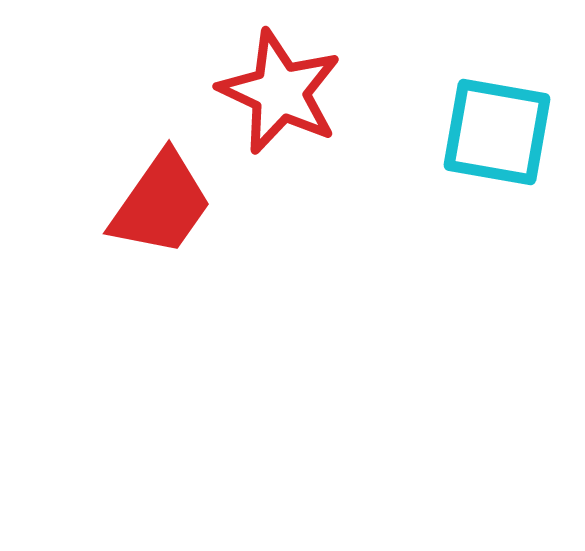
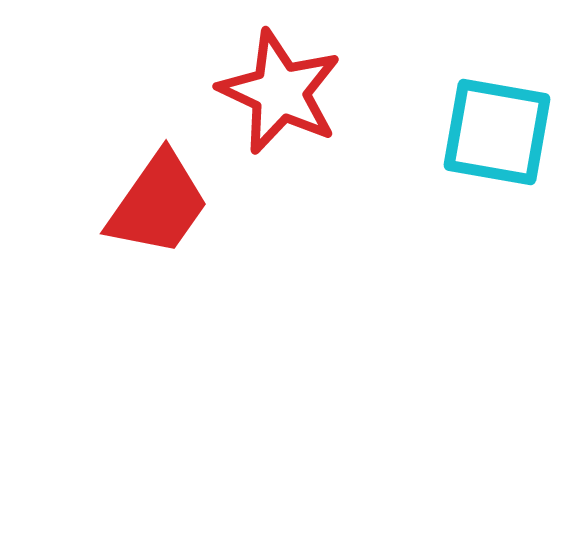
red trapezoid: moved 3 px left
